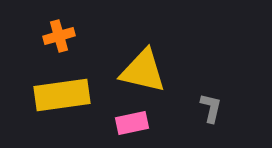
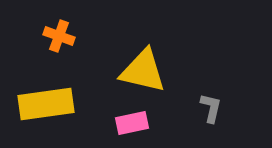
orange cross: rotated 36 degrees clockwise
yellow rectangle: moved 16 px left, 9 px down
